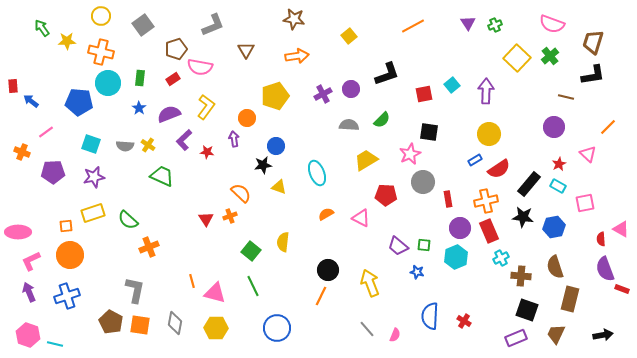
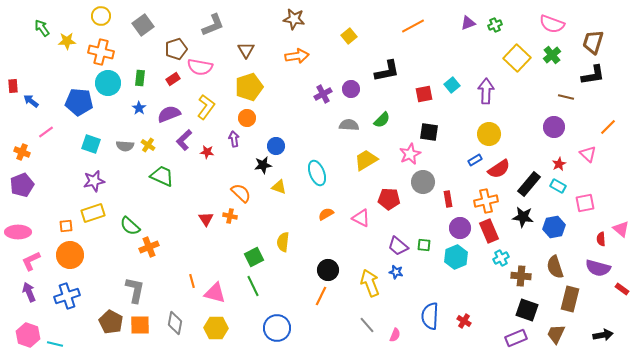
purple triangle at (468, 23): rotated 42 degrees clockwise
green cross at (550, 56): moved 2 px right, 1 px up
black L-shape at (387, 74): moved 3 px up; rotated 8 degrees clockwise
yellow pentagon at (275, 96): moved 26 px left, 9 px up
purple pentagon at (53, 172): moved 31 px left, 13 px down; rotated 20 degrees counterclockwise
purple star at (94, 177): moved 4 px down
red pentagon at (386, 195): moved 3 px right, 4 px down
orange cross at (230, 216): rotated 32 degrees clockwise
green semicircle at (128, 220): moved 2 px right, 6 px down
pink triangle at (621, 229): rotated 12 degrees clockwise
green square at (251, 251): moved 3 px right, 6 px down; rotated 24 degrees clockwise
purple semicircle at (605, 269): moved 7 px left, 1 px up; rotated 55 degrees counterclockwise
blue star at (417, 272): moved 21 px left
red rectangle at (622, 289): rotated 16 degrees clockwise
orange square at (140, 325): rotated 10 degrees counterclockwise
gray line at (367, 329): moved 4 px up
